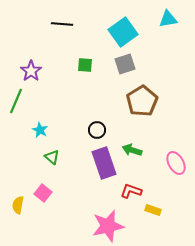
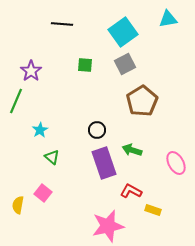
gray square: rotated 10 degrees counterclockwise
cyan star: rotated 14 degrees clockwise
red L-shape: rotated 10 degrees clockwise
